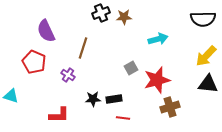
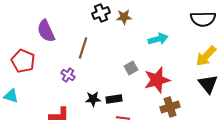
red pentagon: moved 11 px left, 1 px up
black triangle: rotated 45 degrees clockwise
